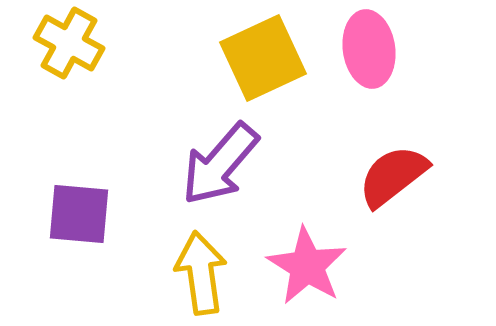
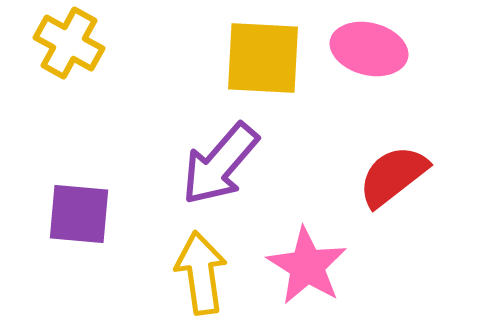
pink ellipse: rotated 68 degrees counterclockwise
yellow square: rotated 28 degrees clockwise
